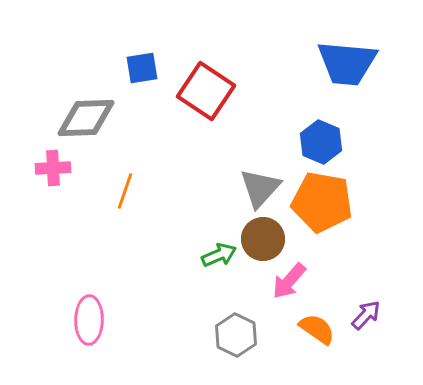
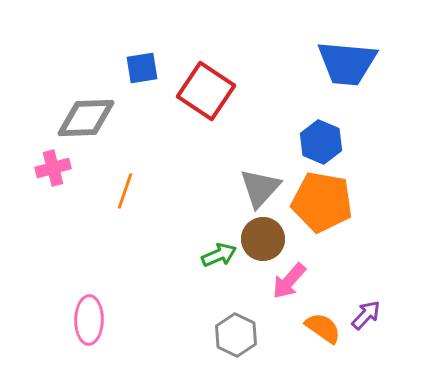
pink cross: rotated 12 degrees counterclockwise
orange semicircle: moved 6 px right, 1 px up
